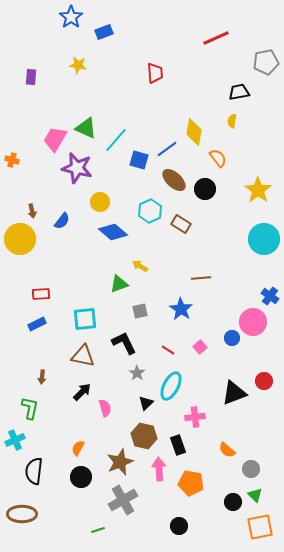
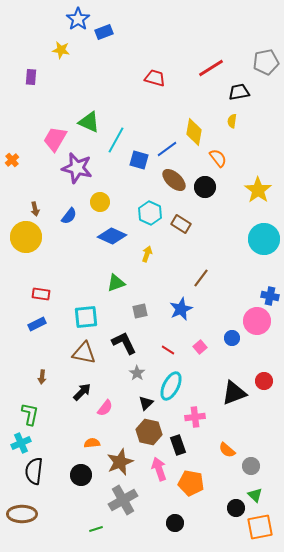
blue star at (71, 17): moved 7 px right, 2 px down
red line at (216, 38): moved 5 px left, 30 px down; rotated 8 degrees counterclockwise
yellow star at (78, 65): moved 17 px left, 15 px up
red trapezoid at (155, 73): moved 5 px down; rotated 70 degrees counterclockwise
green triangle at (86, 128): moved 3 px right, 6 px up
cyan line at (116, 140): rotated 12 degrees counterclockwise
orange cross at (12, 160): rotated 32 degrees clockwise
black circle at (205, 189): moved 2 px up
brown arrow at (32, 211): moved 3 px right, 2 px up
cyan hexagon at (150, 211): moved 2 px down; rotated 10 degrees counterclockwise
blue semicircle at (62, 221): moved 7 px right, 5 px up
blue diamond at (113, 232): moved 1 px left, 4 px down; rotated 16 degrees counterclockwise
yellow circle at (20, 239): moved 6 px right, 2 px up
yellow arrow at (140, 266): moved 7 px right, 12 px up; rotated 77 degrees clockwise
brown line at (201, 278): rotated 48 degrees counterclockwise
green triangle at (119, 284): moved 3 px left, 1 px up
red rectangle at (41, 294): rotated 12 degrees clockwise
blue cross at (270, 296): rotated 24 degrees counterclockwise
blue star at (181, 309): rotated 15 degrees clockwise
cyan square at (85, 319): moved 1 px right, 2 px up
pink circle at (253, 322): moved 4 px right, 1 px up
brown triangle at (83, 356): moved 1 px right, 3 px up
green L-shape at (30, 408): moved 6 px down
pink semicircle at (105, 408): rotated 54 degrees clockwise
brown hexagon at (144, 436): moved 5 px right, 4 px up
cyan cross at (15, 440): moved 6 px right, 3 px down
orange semicircle at (78, 448): moved 14 px right, 5 px up; rotated 56 degrees clockwise
pink arrow at (159, 469): rotated 15 degrees counterclockwise
gray circle at (251, 469): moved 3 px up
black circle at (81, 477): moved 2 px up
black circle at (233, 502): moved 3 px right, 6 px down
black circle at (179, 526): moved 4 px left, 3 px up
green line at (98, 530): moved 2 px left, 1 px up
